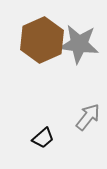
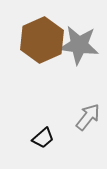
gray star: moved 1 px down
